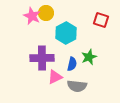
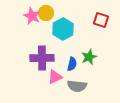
cyan hexagon: moved 3 px left, 4 px up
